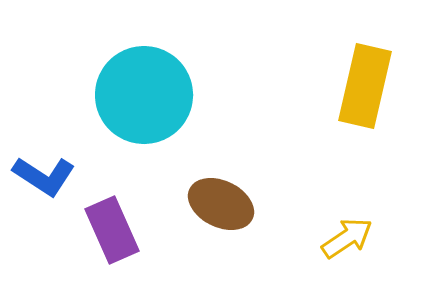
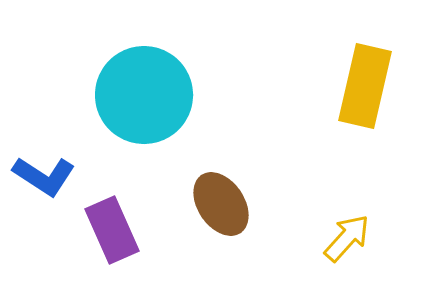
brown ellipse: rotated 30 degrees clockwise
yellow arrow: rotated 14 degrees counterclockwise
